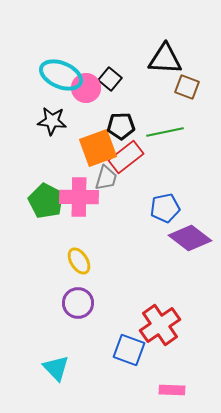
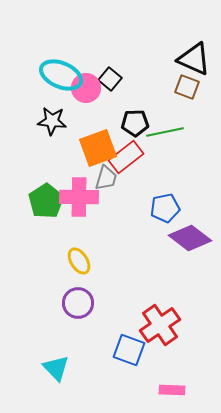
black triangle: moved 29 px right; rotated 21 degrees clockwise
black pentagon: moved 14 px right, 3 px up
green pentagon: rotated 12 degrees clockwise
